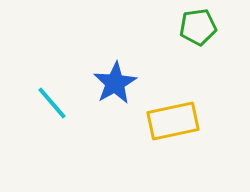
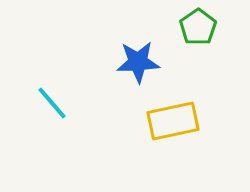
green pentagon: rotated 27 degrees counterclockwise
blue star: moved 23 px right, 21 px up; rotated 27 degrees clockwise
